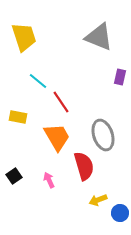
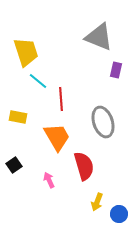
yellow trapezoid: moved 2 px right, 15 px down
purple rectangle: moved 4 px left, 7 px up
red line: moved 3 px up; rotated 30 degrees clockwise
gray ellipse: moved 13 px up
black square: moved 11 px up
yellow arrow: moved 1 px left, 2 px down; rotated 48 degrees counterclockwise
blue circle: moved 1 px left, 1 px down
